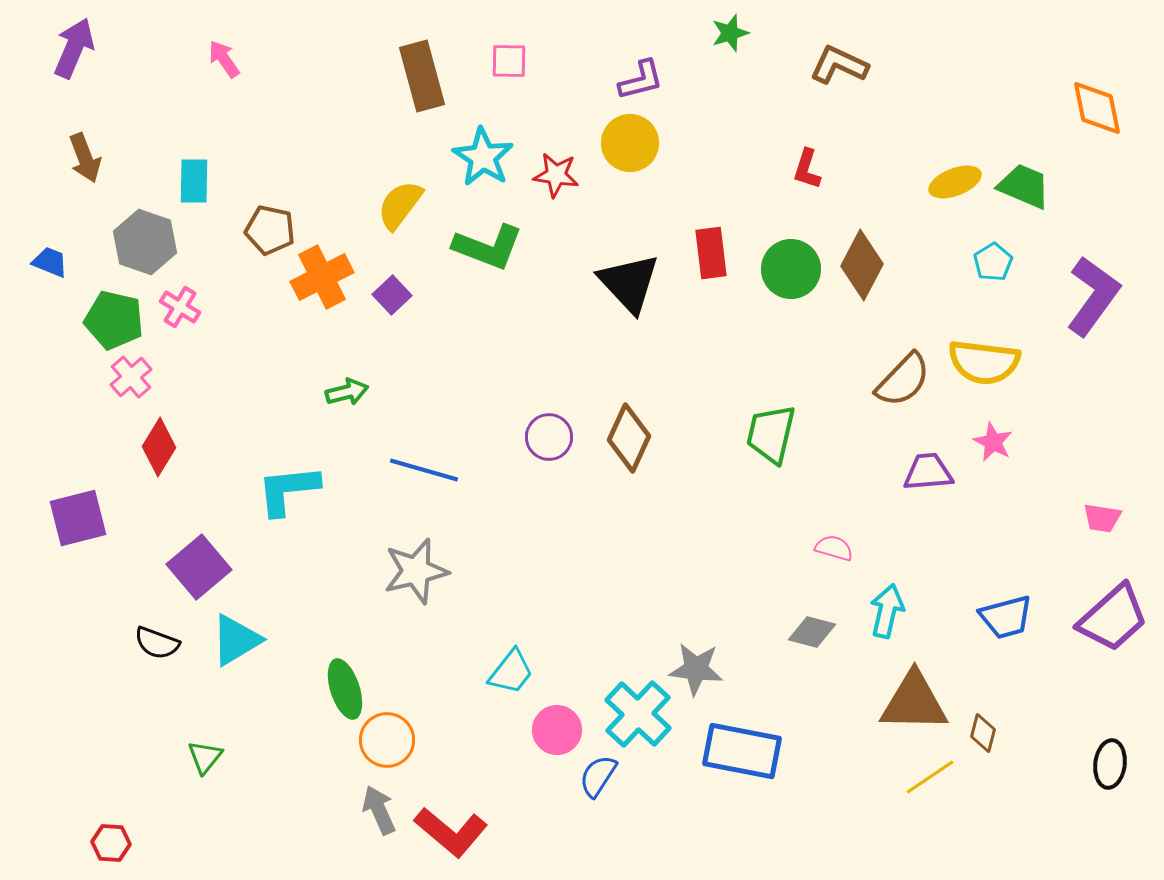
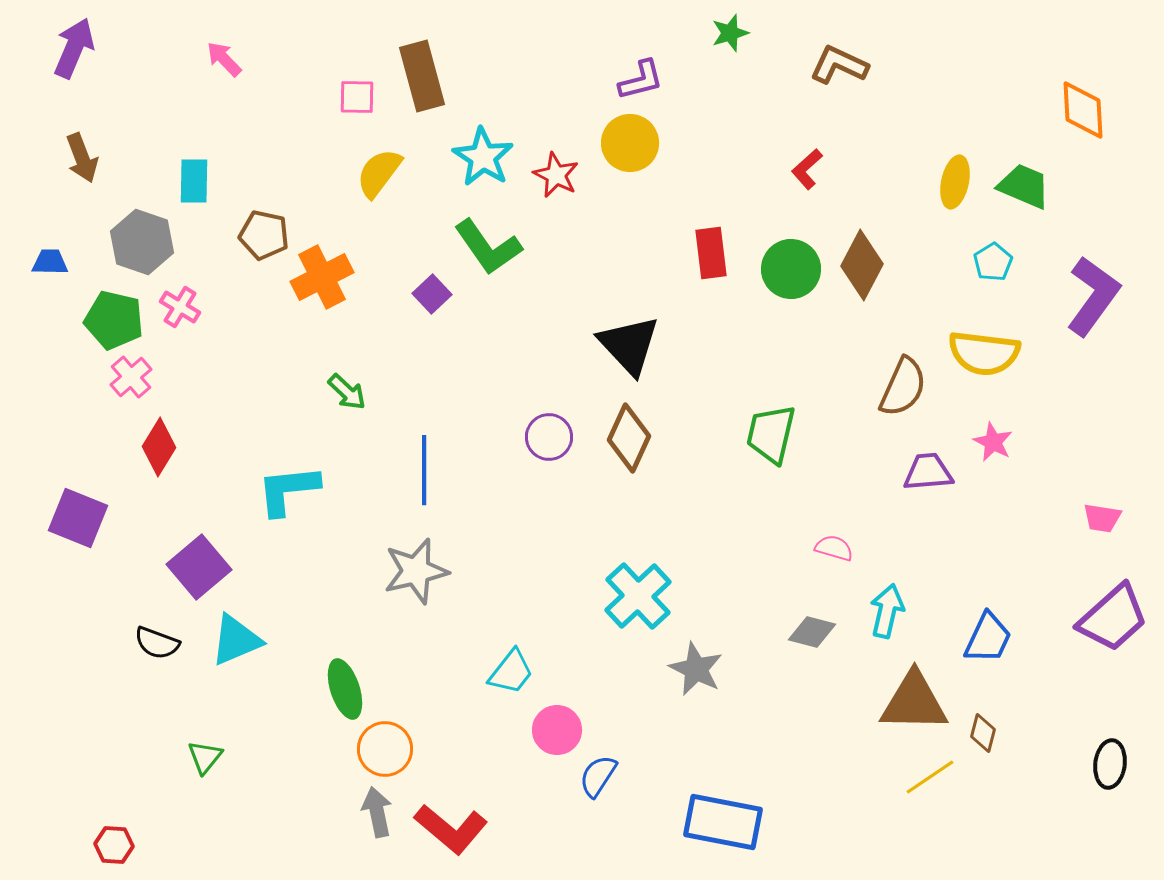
pink arrow at (224, 59): rotated 9 degrees counterclockwise
pink square at (509, 61): moved 152 px left, 36 px down
orange diamond at (1097, 108): moved 14 px left, 2 px down; rotated 8 degrees clockwise
brown arrow at (85, 158): moved 3 px left
red L-shape at (807, 169): rotated 30 degrees clockwise
red star at (556, 175): rotated 18 degrees clockwise
yellow ellipse at (955, 182): rotated 57 degrees counterclockwise
yellow semicircle at (400, 205): moved 21 px left, 32 px up
brown pentagon at (270, 230): moved 6 px left, 5 px down
gray hexagon at (145, 242): moved 3 px left
green L-shape at (488, 247): rotated 34 degrees clockwise
blue trapezoid at (50, 262): rotated 21 degrees counterclockwise
black triangle at (629, 283): moved 62 px down
purple square at (392, 295): moved 40 px right, 1 px up
yellow semicircle at (984, 362): moved 9 px up
brown semicircle at (903, 380): moved 7 px down; rotated 20 degrees counterclockwise
green arrow at (347, 392): rotated 57 degrees clockwise
blue line at (424, 470): rotated 74 degrees clockwise
purple square at (78, 518): rotated 36 degrees clockwise
blue trapezoid at (1006, 617): moved 18 px left, 21 px down; rotated 50 degrees counterclockwise
cyan triangle at (236, 640): rotated 8 degrees clockwise
gray star at (696, 669): rotated 20 degrees clockwise
cyan cross at (638, 714): moved 118 px up; rotated 4 degrees clockwise
orange circle at (387, 740): moved 2 px left, 9 px down
blue rectangle at (742, 751): moved 19 px left, 71 px down
gray arrow at (379, 810): moved 2 px left, 2 px down; rotated 12 degrees clockwise
red L-shape at (451, 832): moved 3 px up
red hexagon at (111, 843): moved 3 px right, 2 px down
